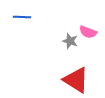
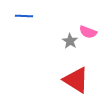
blue line: moved 2 px right, 1 px up
gray star: rotated 14 degrees clockwise
